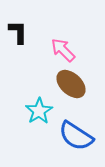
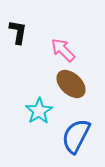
black L-shape: rotated 10 degrees clockwise
blue semicircle: rotated 84 degrees clockwise
